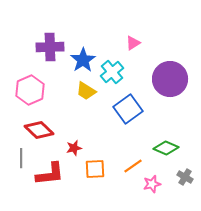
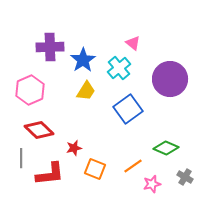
pink triangle: rotated 49 degrees counterclockwise
cyan cross: moved 7 px right, 4 px up
yellow trapezoid: rotated 90 degrees counterclockwise
orange square: rotated 25 degrees clockwise
